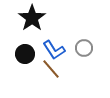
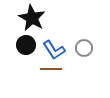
black star: rotated 8 degrees counterclockwise
black circle: moved 1 px right, 9 px up
brown line: rotated 50 degrees counterclockwise
